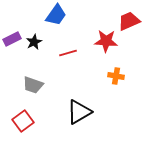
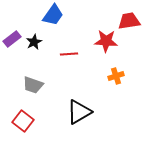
blue trapezoid: moved 3 px left
red trapezoid: rotated 15 degrees clockwise
purple rectangle: rotated 12 degrees counterclockwise
red line: moved 1 px right, 1 px down; rotated 12 degrees clockwise
orange cross: rotated 28 degrees counterclockwise
red square: rotated 15 degrees counterclockwise
